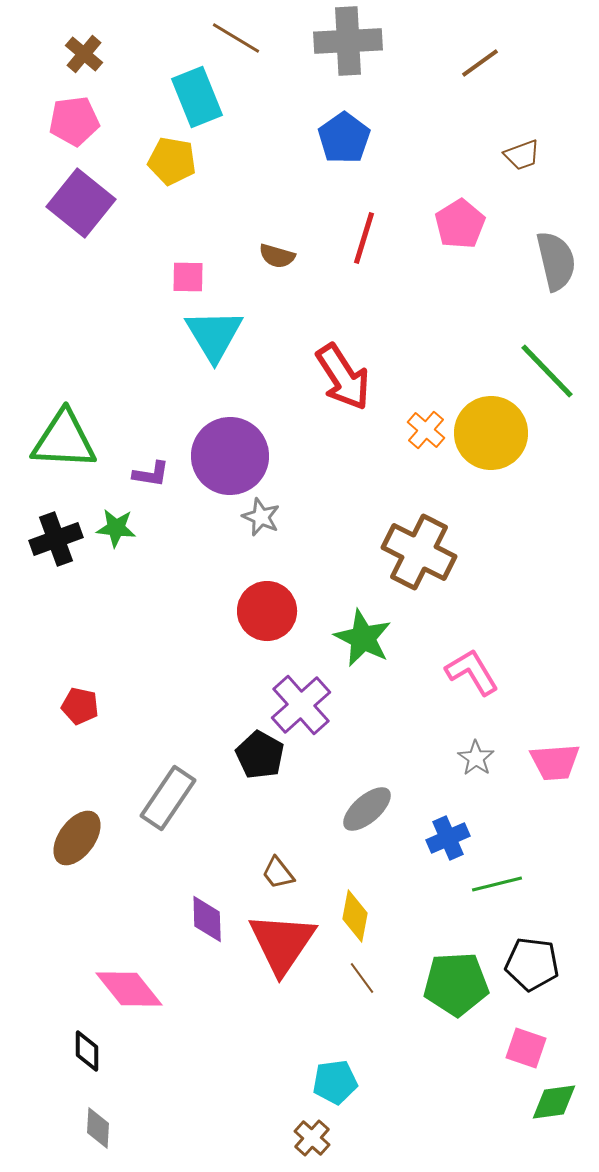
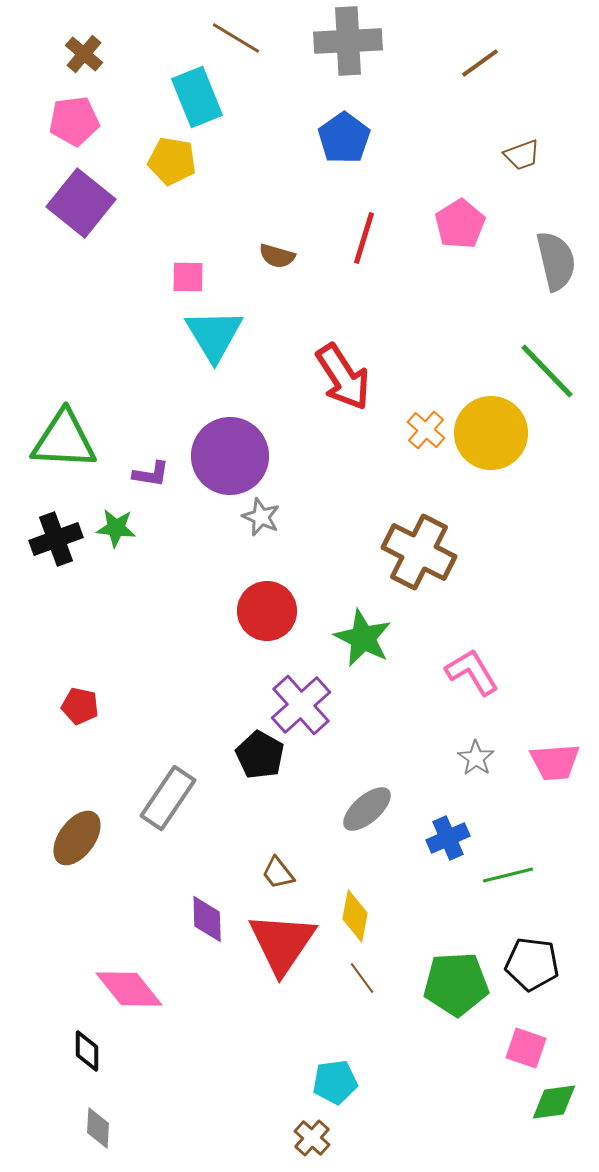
green line at (497, 884): moved 11 px right, 9 px up
